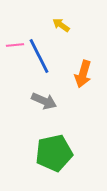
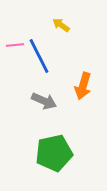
orange arrow: moved 12 px down
